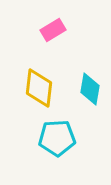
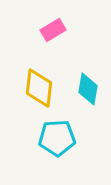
cyan diamond: moved 2 px left
